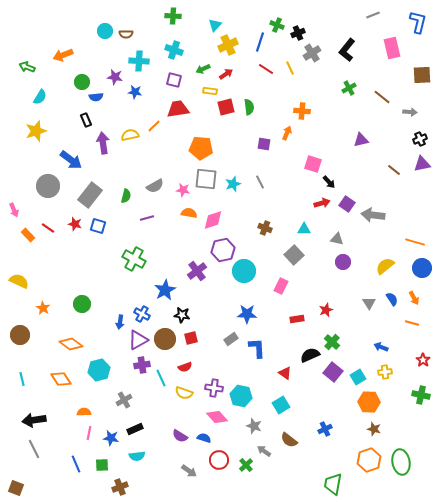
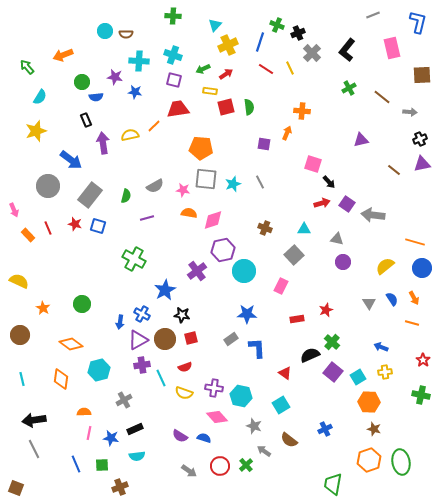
cyan cross at (174, 50): moved 1 px left, 5 px down
gray cross at (312, 53): rotated 12 degrees counterclockwise
green arrow at (27, 67): rotated 28 degrees clockwise
red line at (48, 228): rotated 32 degrees clockwise
orange diamond at (61, 379): rotated 40 degrees clockwise
red circle at (219, 460): moved 1 px right, 6 px down
